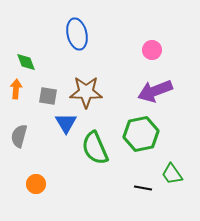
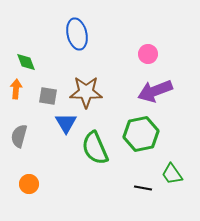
pink circle: moved 4 px left, 4 px down
orange circle: moved 7 px left
